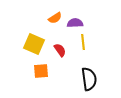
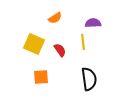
purple semicircle: moved 18 px right
orange square: moved 6 px down
